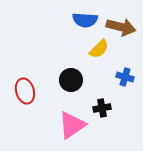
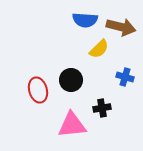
red ellipse: moved 13 px right, 1 px up
pink triangle: rotated 28 degrees clockwise
